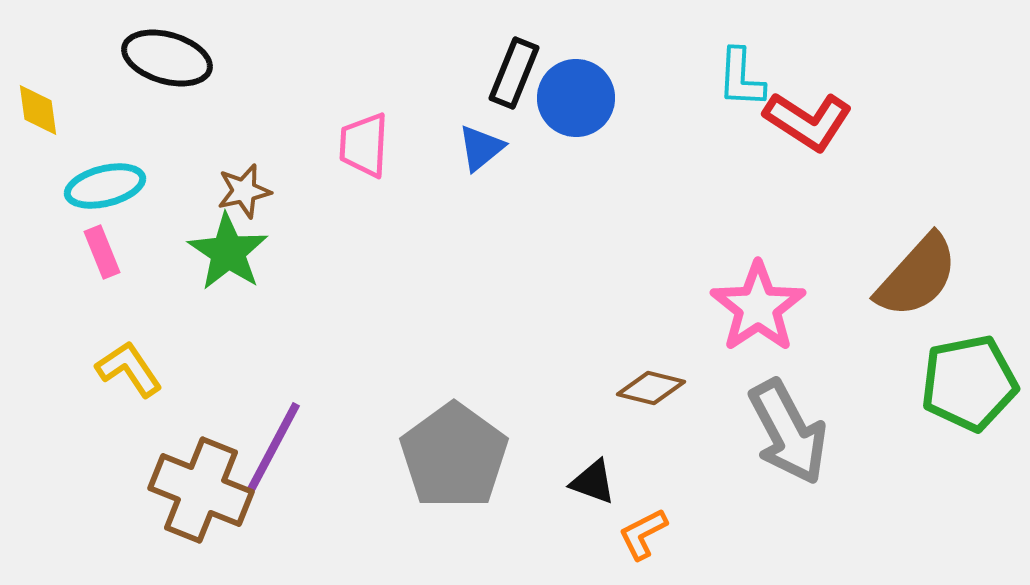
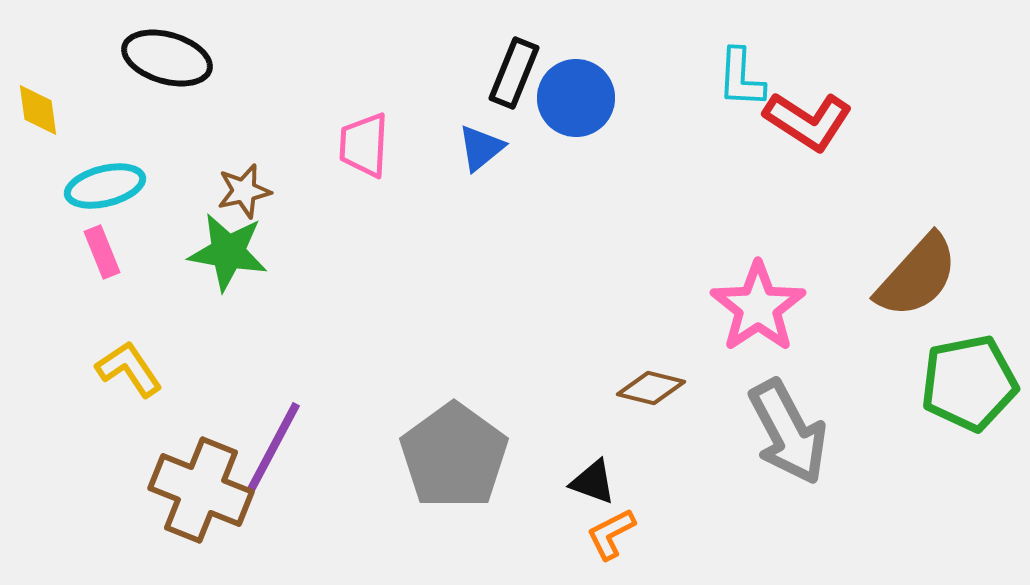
green star: rotated 24 degrees counterclockwise
orange L-shape: moved 32 px left
